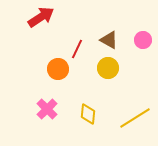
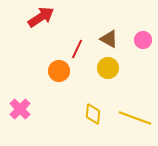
brown triangle: moved 1 px up
orange circle: moved 1 px right, 2 px down
pink cross: moved 27 px left
yellow diamond: moved 5 px right
yellow line: rotated 52 degrees clockwise
